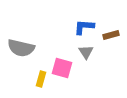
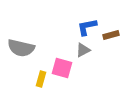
blue L-shape: moved 3 px right; rotated 15 degrees counterclockwise
gray triangle: moved 3 px left, 2 px up; rotated 35 degrees clockwise
